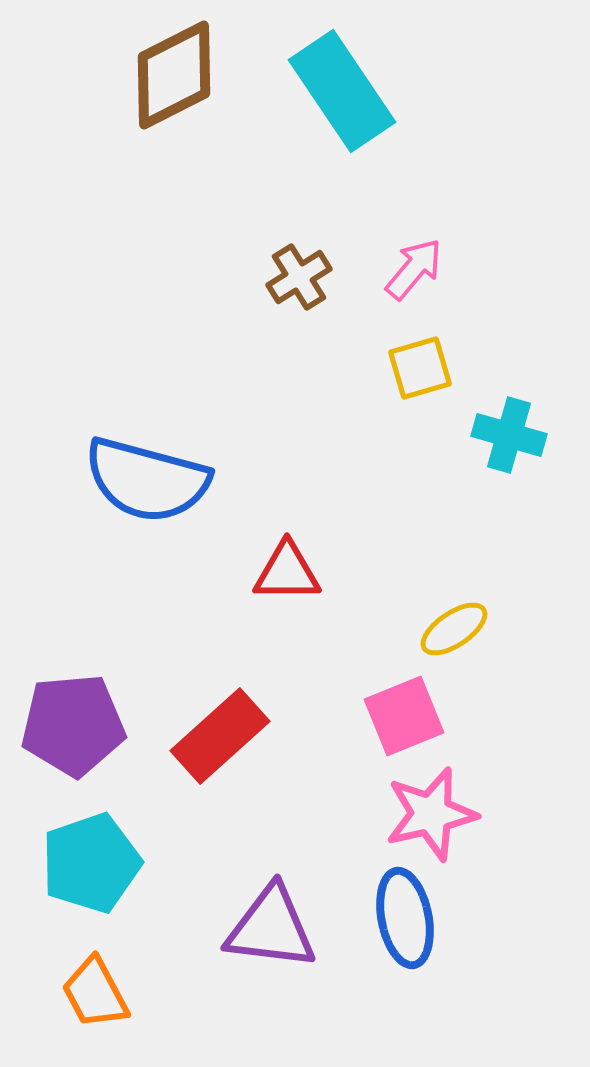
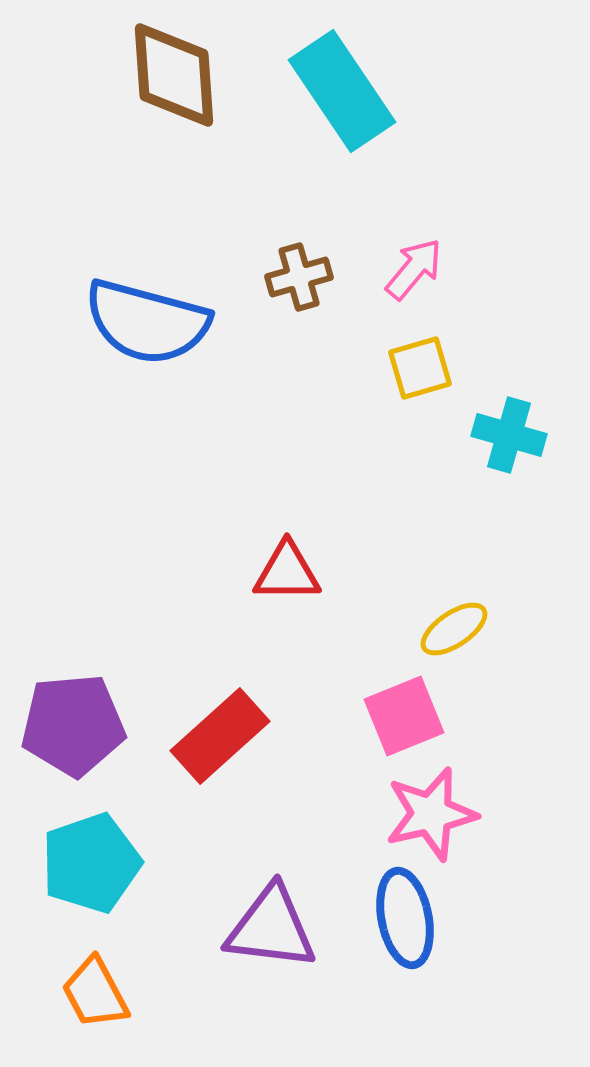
brown diamond: rotated 67 degrees counterclockwise
brown cross: rotated 16 degrees clockwise
blue semicircle: moved 158 px up
